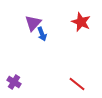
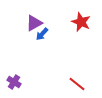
purple triangle: moved 1 px right; rotated 18 degrees clockwise
blue arrow: rotated 64 degrees clockwise
